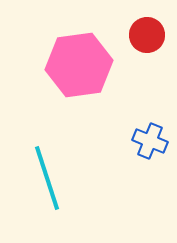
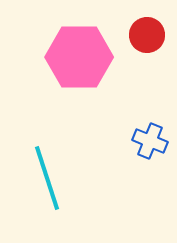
pink hexagon: moved 8 px up; rotated 8 degrees clockwise
